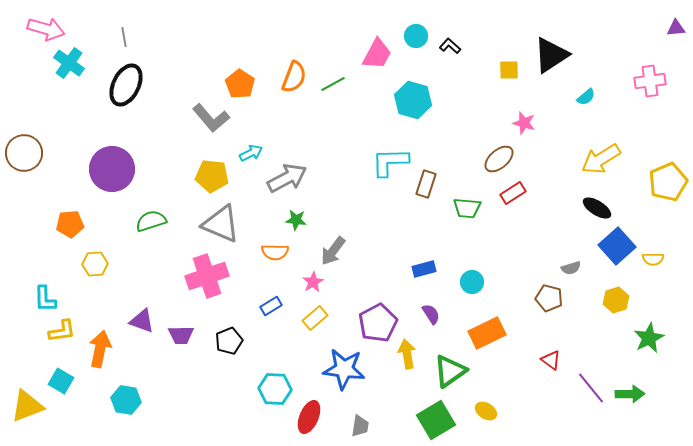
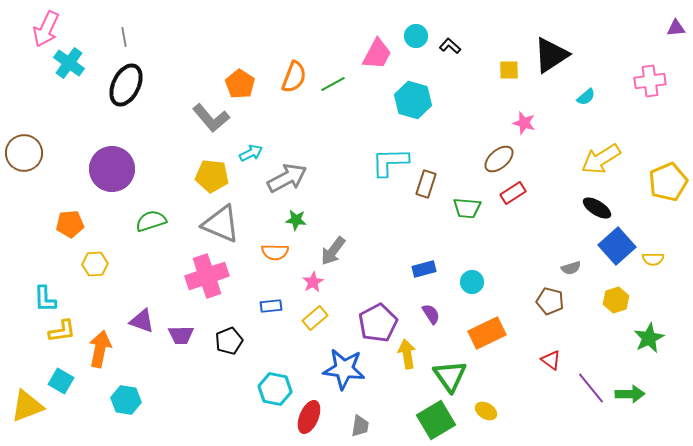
pink arrow at (46, 29): rotated 99 degrees clockwise
brown pentagon at (549, 298): moved 1 px right, 3 px down
blue rectangle at (271, 306): rotated 25 degrees clockwise
green triangle at (450, 371): moved 5 px down; rotated 30 degrees counterclockwise
cyan hexagon at (275, 389): rotated 8 degrees clockwise
